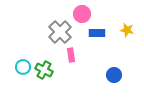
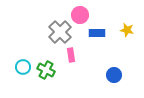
pink circle: moved 2 px left, 1 px down
green cross: moved 2 px right
